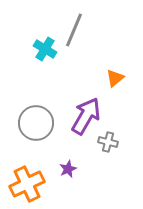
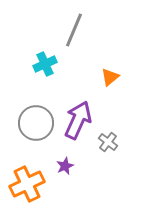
cyan cross: moved 15 px down; rotated 35 degrees clockwise
orange triangle: moved 5 px left, 1 px up
purple arrow: moved 8 px left, 4 px down; rotated 6 degrees counterclockwise
gray cross: rotated 24 degrees clockwise
purple star: moved 3 px left, 3 px up
